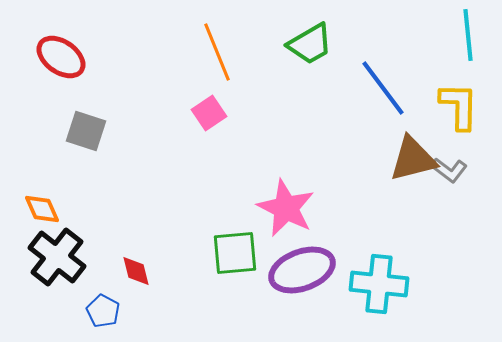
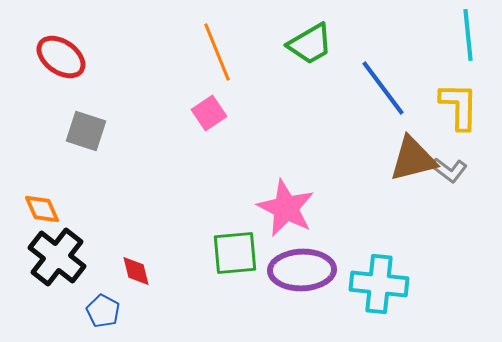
purple ellipse: rotated 18 degrees clockwise
